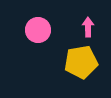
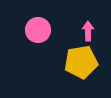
pink arrow: moved 4 px down
